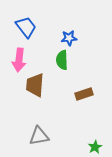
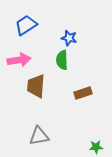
blue trapezoid: moved 2 px up; rotated 85 degrees counterclockwise
blue star: rotated 21 degrees clockwise
pink arrow: rotated 105 degrees counterclockwise
brown trapezoid: moved 1 px right, 1 px down
brown rectangle: moved 1 px left, 1 px up
green star: moved 1 px right; rotated 24 degrees clockwise
